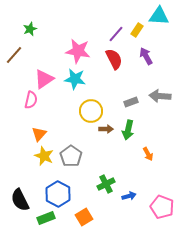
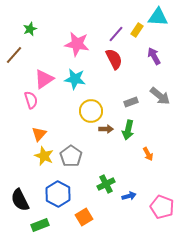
cyan triangle: moved 1 px left, 1 px down
pink star: moved 1 px left, 7 px up
purple arrow: moved 8 px right
gray arrow: rotated 145 degrees counterclockwise
pink semicircle: rotated 30 degrees counterclockwise
green rectangle: moved 6 px left, 7 px down
